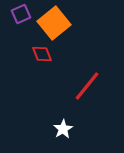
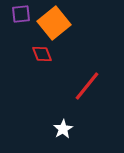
purple square: rotated 18 degrees clockwise
